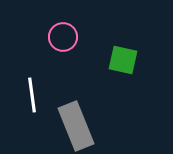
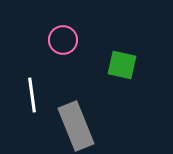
pink circle: moved 3 px down
green square: moved 1 px left, 5 px down
